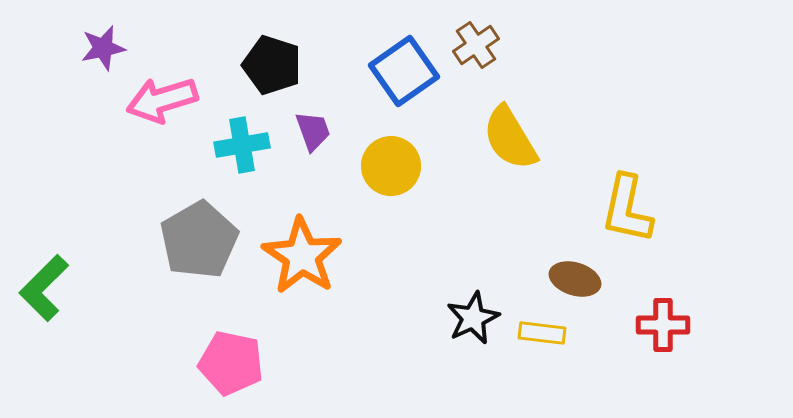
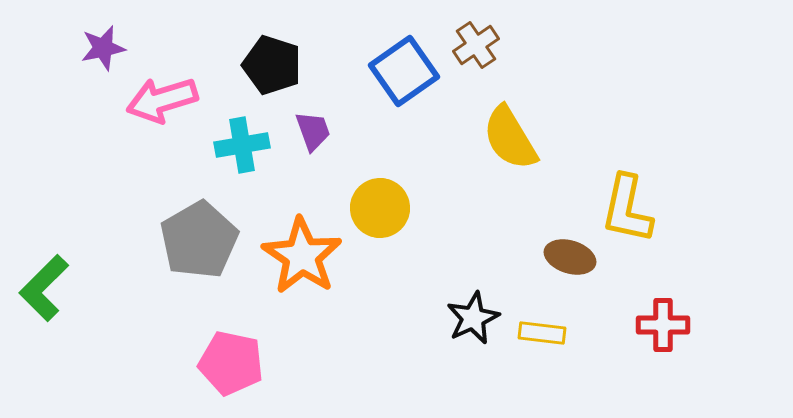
yellow circle: moved 11 px left, 42 px down
brown ellipse: moved 5 px left, 22 px up
